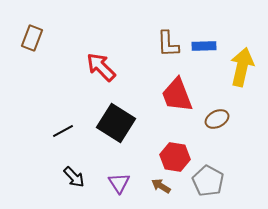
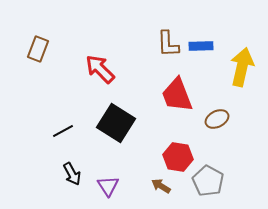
brown rectangle: moved 6 px right, 11 px down
blue rectangle: moved 3 px left
red arrow: moved 1 px left, 2 px down
red hexagon: moved 3 px right
black arrow: moved 2 px left, 3 px up; rotated 15 degrees clockwise
purple triangle: moved 11 px left, 3 px down
